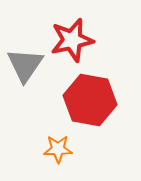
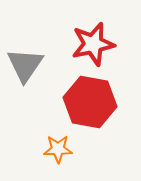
red star: moved 21 px right, 4 px down
red hexagon: moved 2 px down
